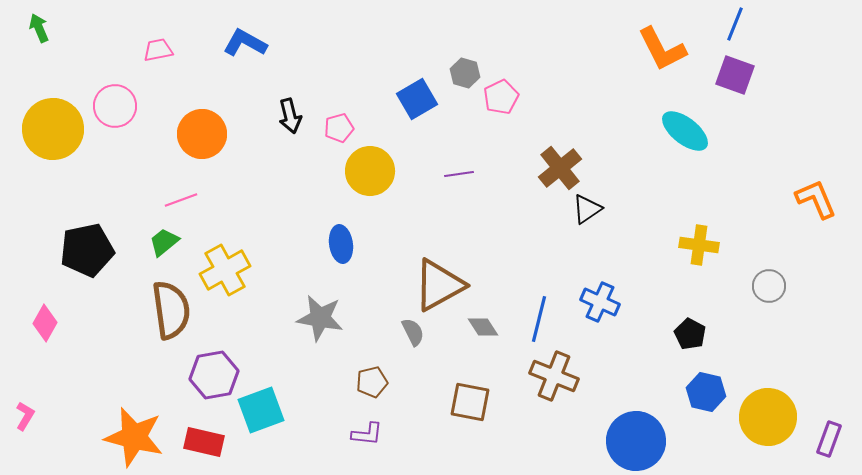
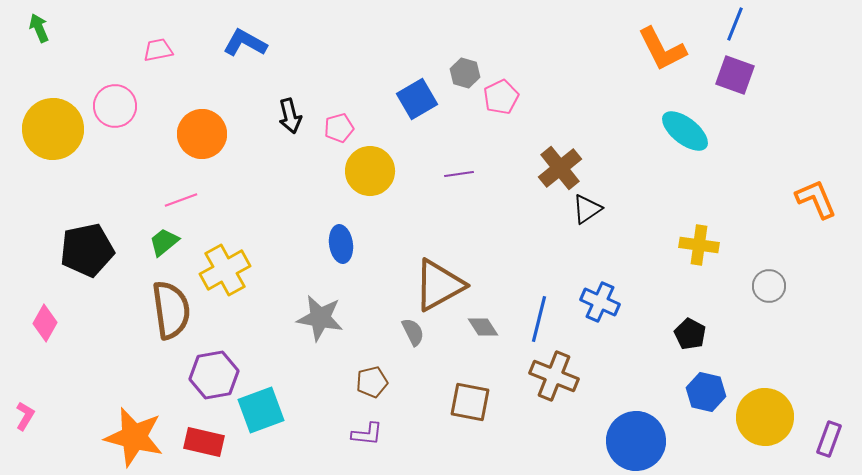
yellow circle at (768, 417): moved 3 px left
